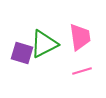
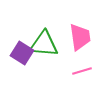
green triangle: rotated 32 degrees clockwise
purple square: rotated 15 degrees clockwise
